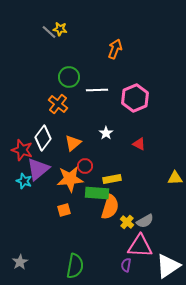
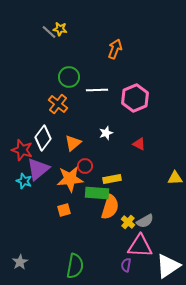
white star: rotated 16 degrees clockwise
yellow cross: moved 1 px right
